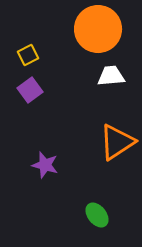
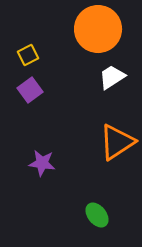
white trapezoid: moved 1 px right, 1 px down; rotated 28 degrees counterclockwise
purple star: moved 3 px left, 2 px up; rotated 8 degrees counterclockwise
